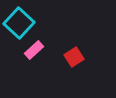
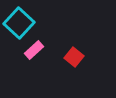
red square: rotated 18 degrees counterclockwise
